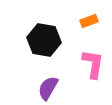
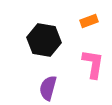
purple semicircle: rotated 15 degrees counterclockwise
